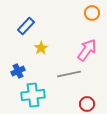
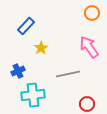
pink arrow: moved 2 px right, 3 px up; rotated 70 degrees counterclockwise
gray line: moved 1 px left
